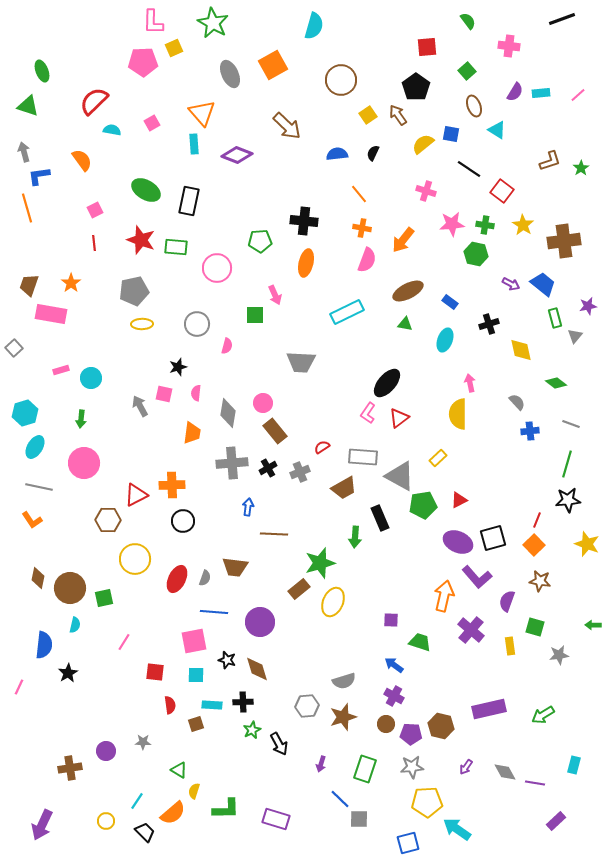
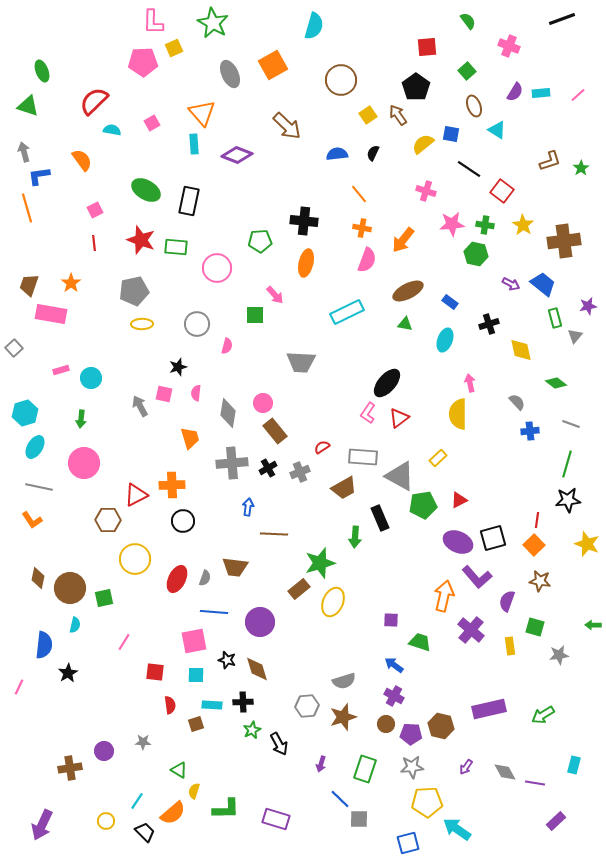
pink cross at (509, 46): rotated 15 degrees clockwise
pink arrow at (275, 295): rotated 18 degrees counterclockwise
orange trapezoid at (192, 433): moved 2 px left, 5 px down; rotated 25 degrees counterclockwise
red line at (537, 520): rotated 14 degrees counterclockwise
purple circle at (106, 751): moved 2 px left
